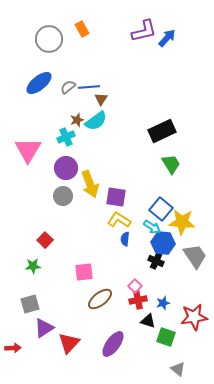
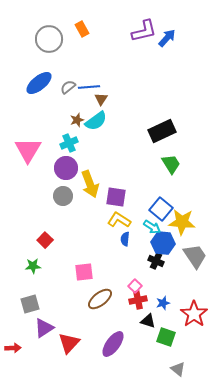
cyan cross at (66, 137): moved 3 px right, 6 px down
red star at (194, 317): moved 3 px up; rotated 28 degrees counterclockwise
